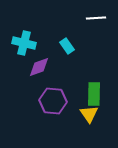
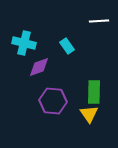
white line: moved 3 px right, 3 px down
green rectangle: moved 2 px up
